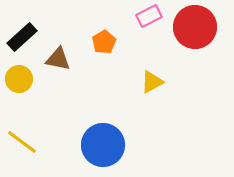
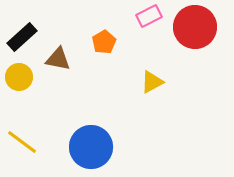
yellow circle: moved 2 px up
blue circle: moved 12 px left, 2 px down
